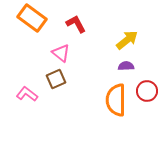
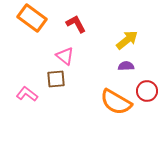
pink triangle: moved 4 px right, 3 px down
brown square: rotated 18 degrees clockwise
orange semicircle: moved 2 px down; rotated 60 degrees counterclockwise
